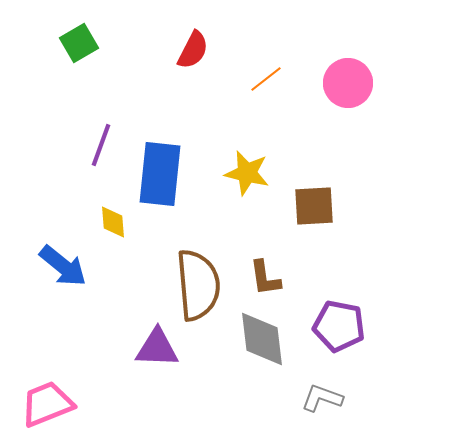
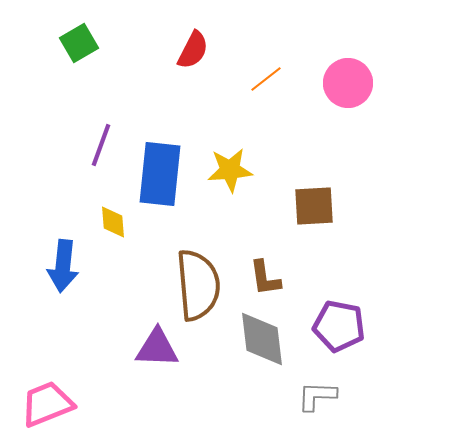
yellow star: moved 17 px left, 3 px up; rotated 18 degrees counterclockwise
blue arrow: rotated 57 degrees clockwise
gray L-shape: moved 5 px left, 2 px up; rotated 18 degrees counterclockwise
